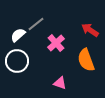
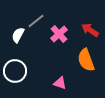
gray line: moved 3 px up
white semicircle: rotated 21 degrees counterclockwise
pink cross: moved 3 px right, 9 px up
white circle: moved 2 px left, 10 px down
